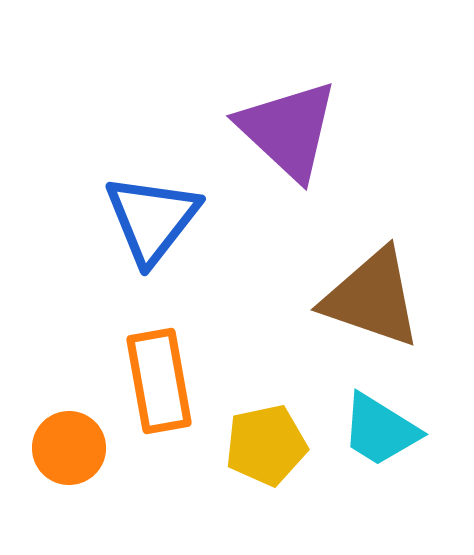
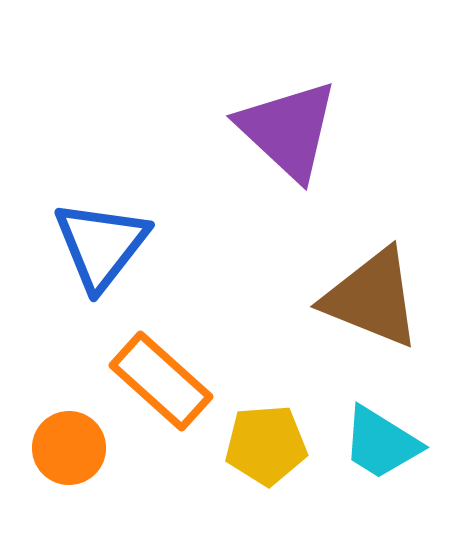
blue triangle: moved 51 px left, 26 px down
brown triangle: rotated 3 degrees clockwise
orange rectangle: moved 2 px right; rotated 38 degrees counterclockwise
cyan trapezoid: moved 1 px right, 13 px down
yellow pentagon: rotated 8 degrees clockwise
